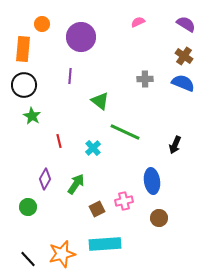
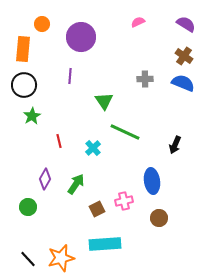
green triangle: moved 4 px right; rotated 18 degrees clockwise
green star: rotated 12 degrees clockwise
orange star: moved 1 px left, 4 px down
